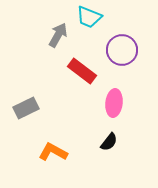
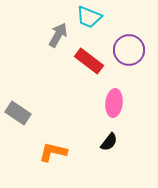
purple circle: moved 7 px right
red rectangle: moved 7 px right, 10 px up
gray rectangle: moved 8 px left, 5 px down; rotated 60 degrees clockwise
orange L-shape: rotated 16 degrees counterclockwise
